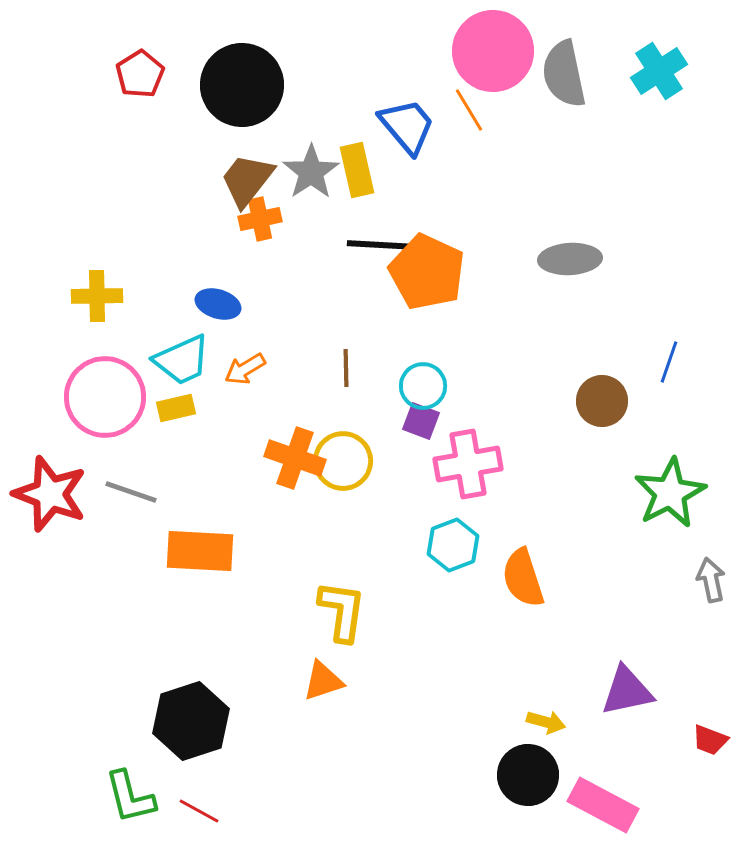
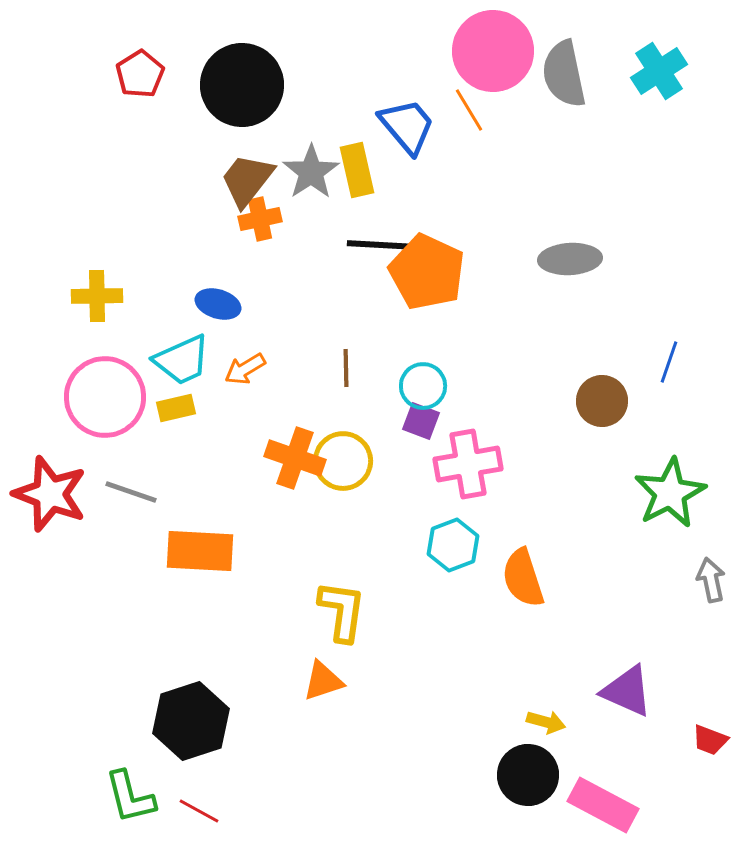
purple triangle at (627, 691): rotated 36 degrees clockwise
